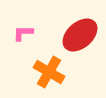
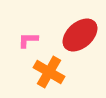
pink L-shape: moved 5 px right, 7 px down
